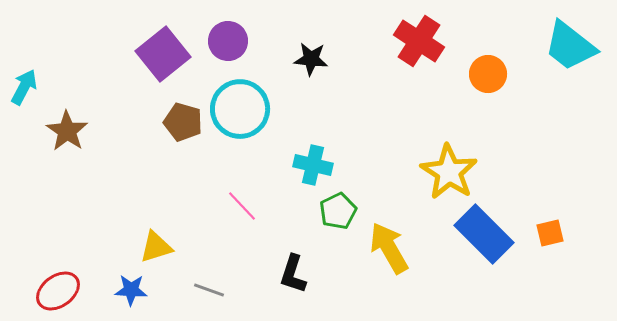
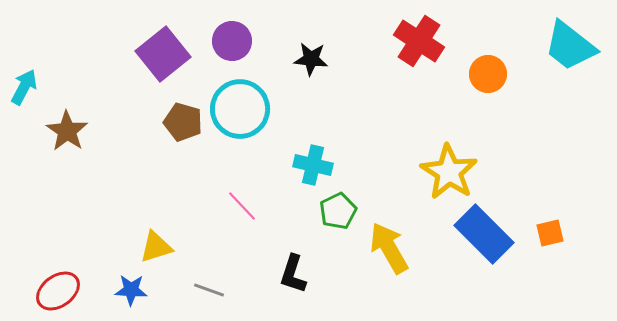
purple circle: moved 4 px right
